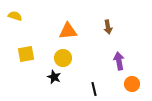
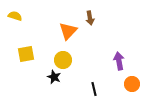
brown arrow: moved 18 px left, 9 px up
orange triangle: rotated 42 degrees counterclockwise
yellow circle: moved 2 px down
